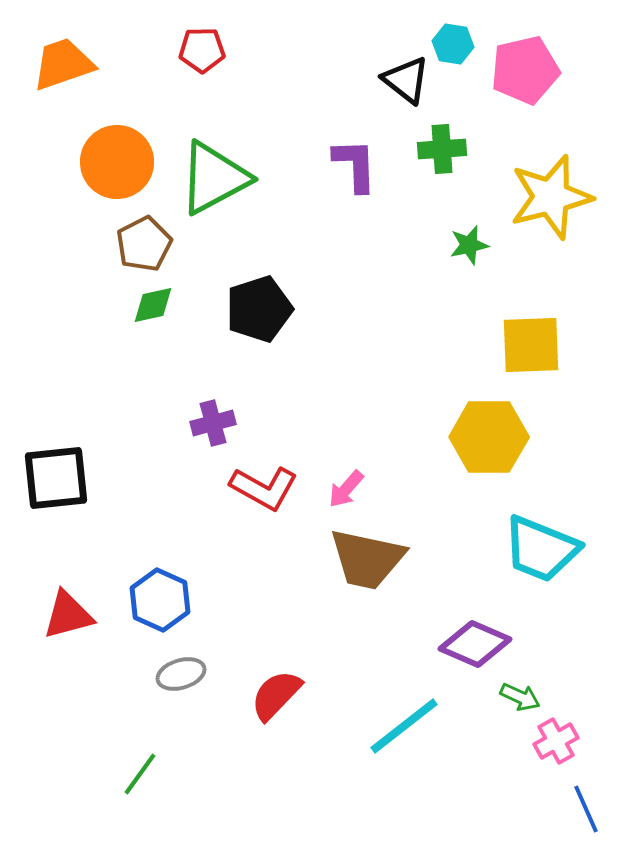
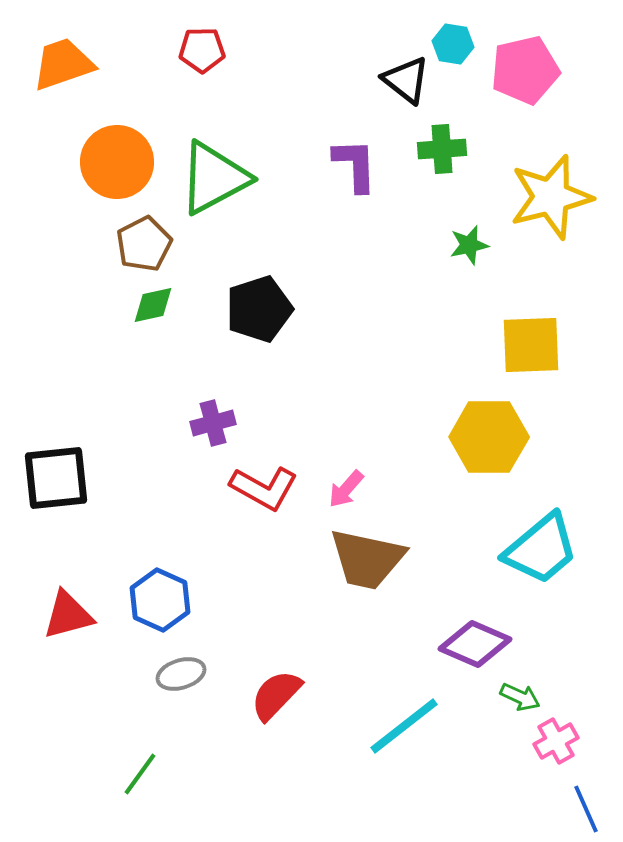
cyan trapezoid: rotated 62 degrees counterclockwise
